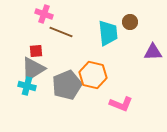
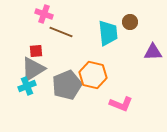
cyan cross: rotated 36 degrees counterclockwise
